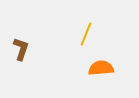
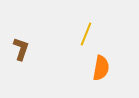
orange semicircle: rotated 105 degrees clockwise
